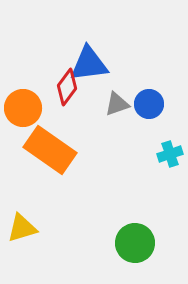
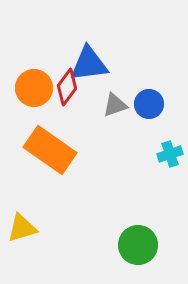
gray triangle: moved 2 px left, 1 px down
orange circle: moved 11 px right, 20 px up
green circle: moved 3 px right, 2 px down
